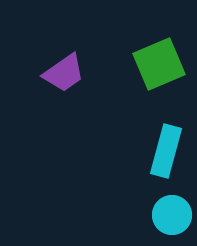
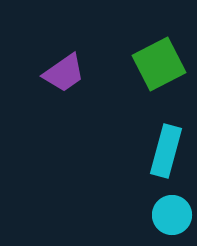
green square: rotated 4 degrees counterclockwise
